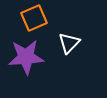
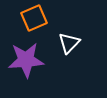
purple star: moved 3 px down
